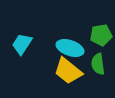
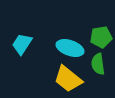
green pentagon: moved 2 px down
yellow trapezoid: moved 8 px down
